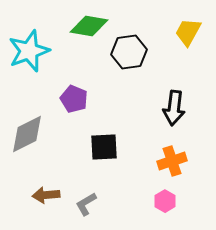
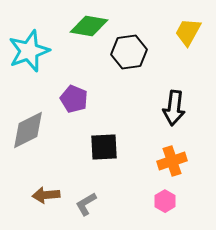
gray diamond: moved 1 px right, 4 px up
